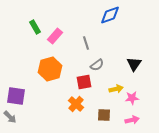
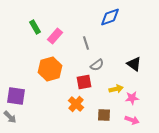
blue diamond: moved 2 px down
black triangle: rotated 28 degrees counterclockwise
pink arrow: rotated 32 degrees clockwise
